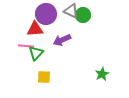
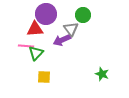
gray triangle: moved 18 px down; rotated 28 degrees clockwise
green star: rotated 24 degrees counterclockwise
